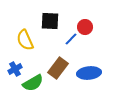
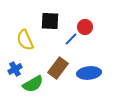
green semicircle: moved 1 px down
